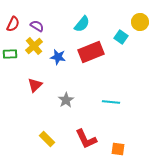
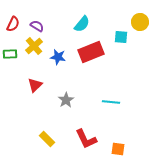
cyan square: rotated 32 degrees counterclockwise
